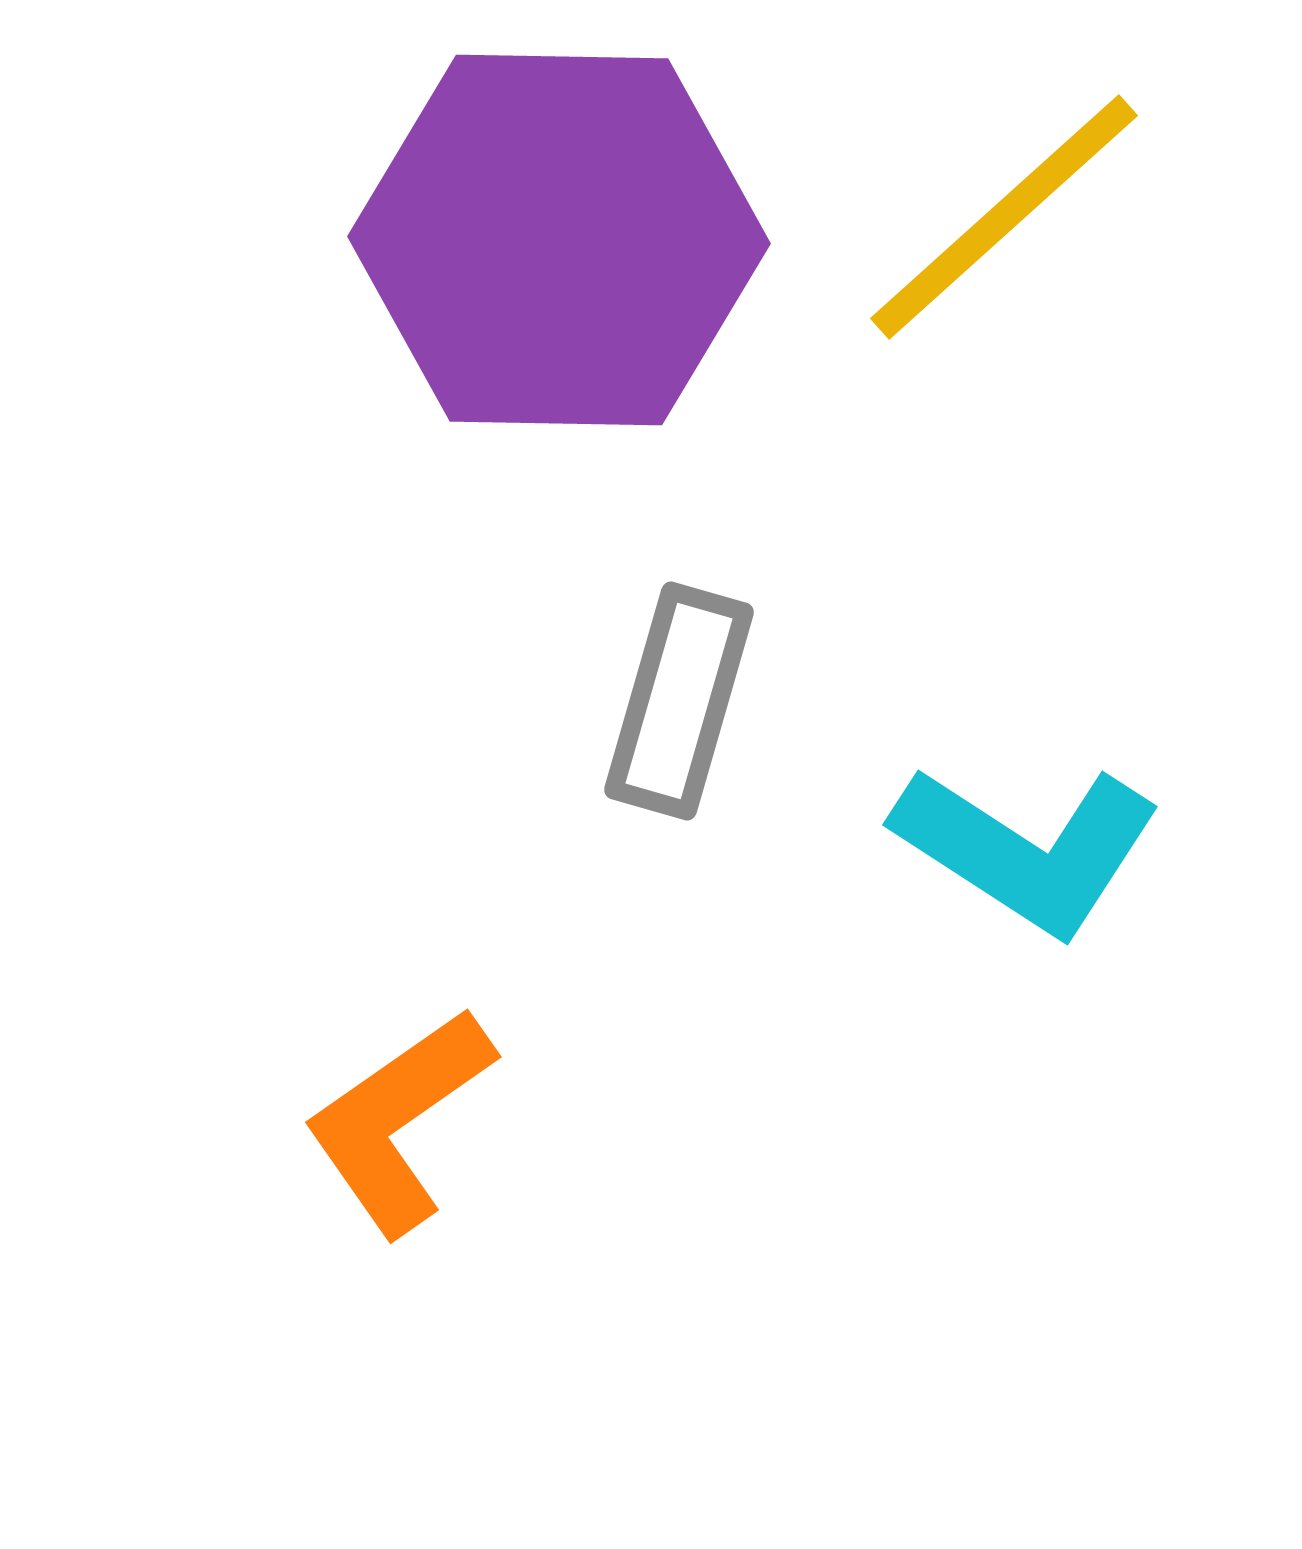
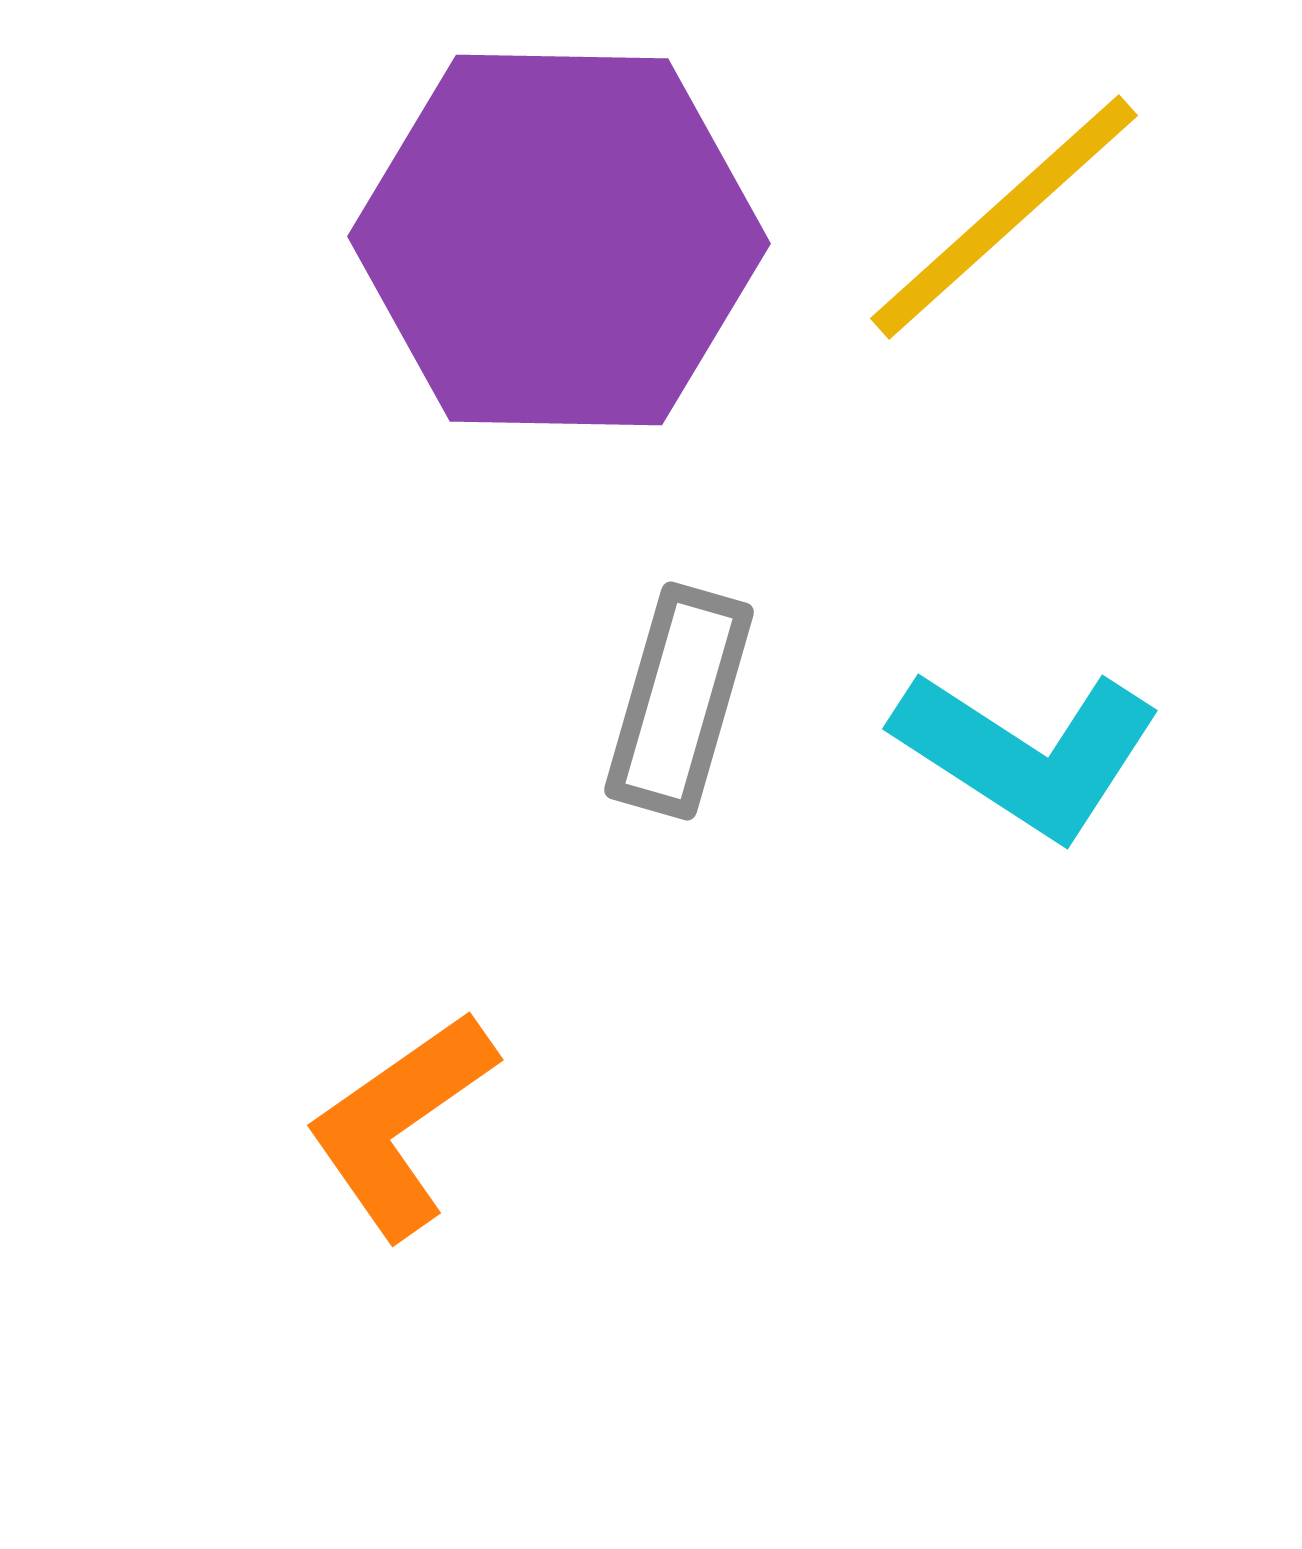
cyan L-shape: moved 96 px up
orange L-shape: moved 2 px right, 3 px down
